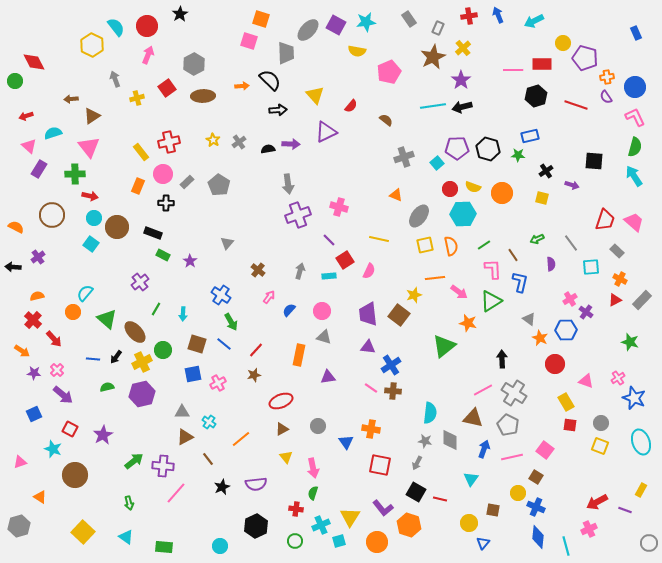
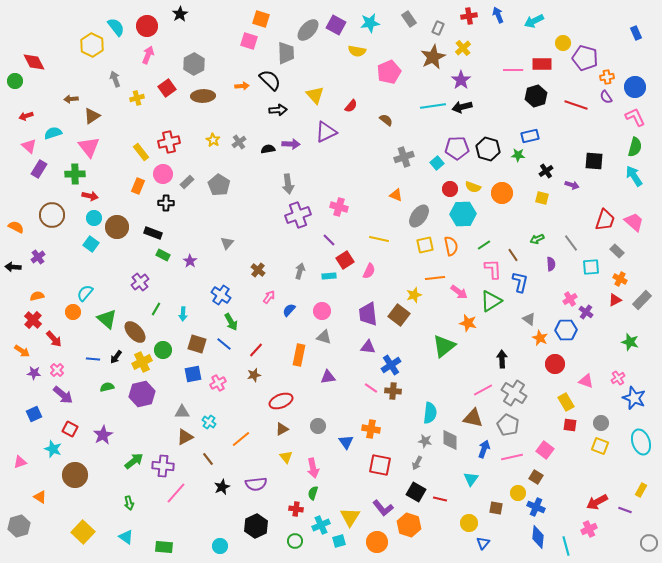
cyan star at (366, 22): moved 4 px right, 1 px down
brown square at (493, 510): moved 3 px right, 2 px up
